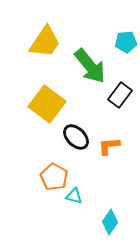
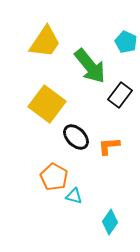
cyan pentagon: rotated 30 degrees clockwise
